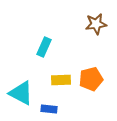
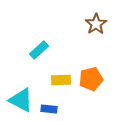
brown star: rotated 25 degrees counterclockwise
cyan rectangle: moved 5 px left, 3 px down; rotated 24 degrees clockwise
cyan triangle: moved 7 px down
